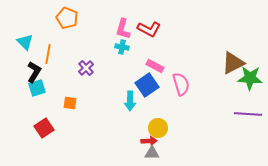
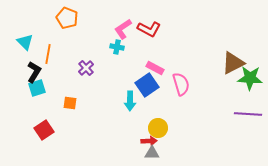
pink L-shape: rotated 40 degrees clockwise
cyan cross: moved 5 px left
pink rectangle: moved 2 px down
red square: moved 2 px down
